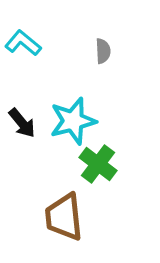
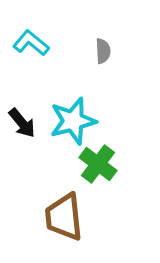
cyan L-shape: moved 8 px right
